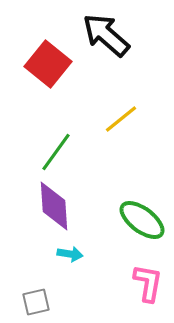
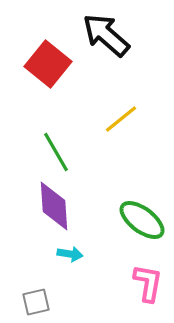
green line: rotated 66 degrees counterclockwise
